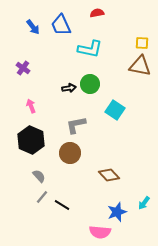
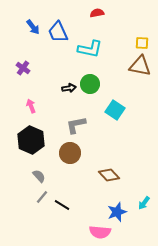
blue trapezoid: moved 3 px left, 7 px down
